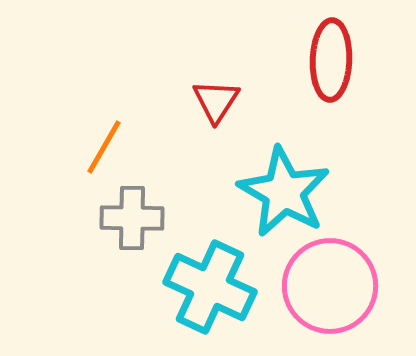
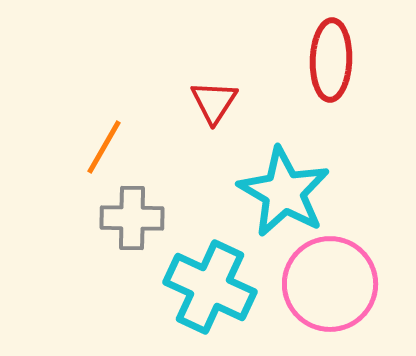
red triangle: moved 2 px left, 1 px down
pink circle: moved 2 px up
